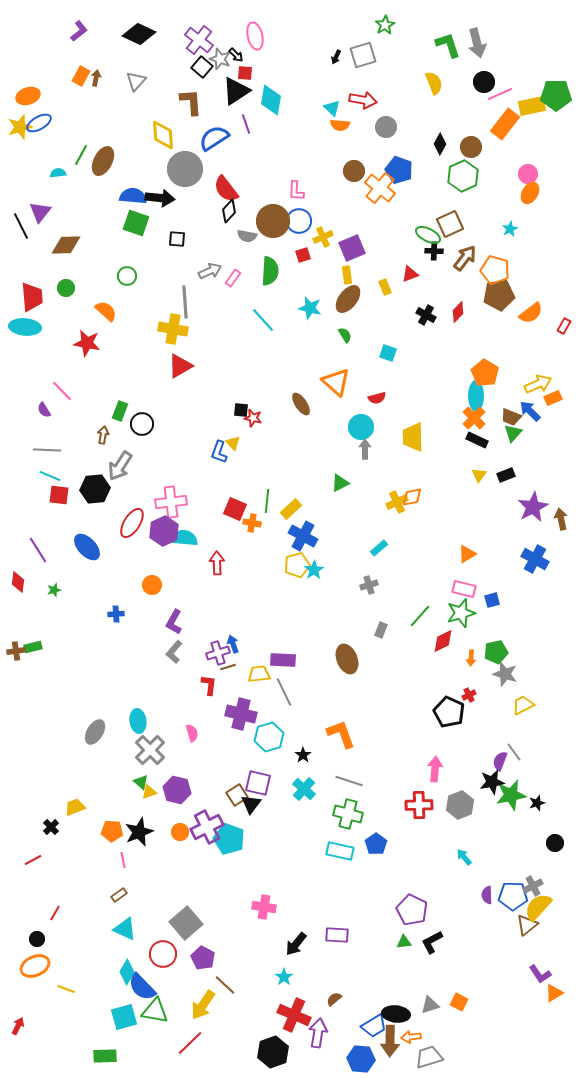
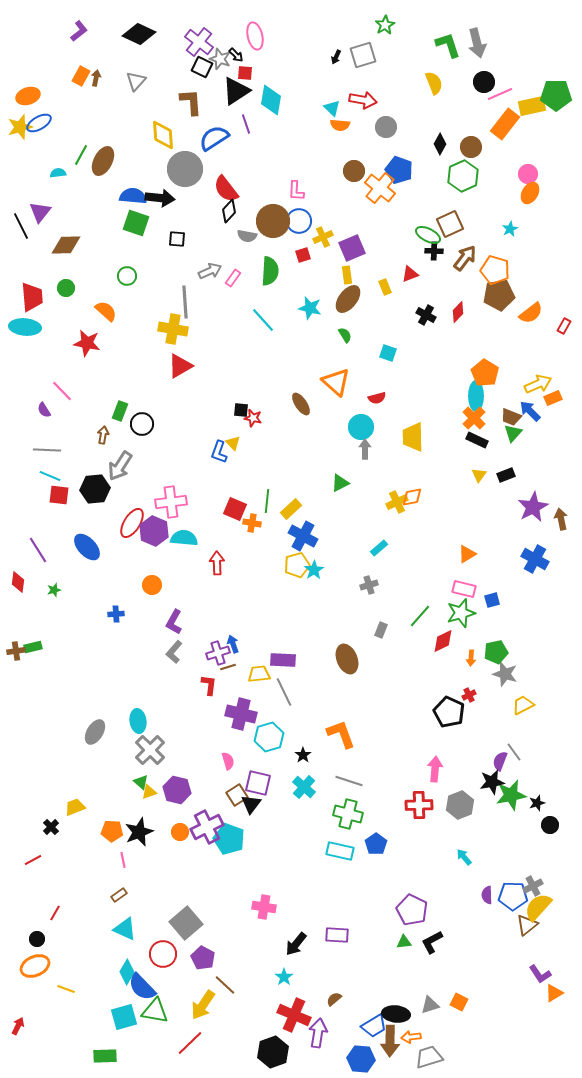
purple cross at (199, 40): moved 2 px down
black square at (202, 67): rotated 15 degrees counterclockwise
purple hexagon at (164, 531): moved 10 px left; rotated 12 degrees counterclockwise
pink semicircle at (192, 733): moved 36 px right, 28 px down
cyan cross at (304, 789): moved 2 px up
black circle at (555, 843): moved 5 px left, 18 px up
